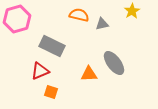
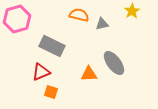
red triangle: moved 1 px right, 1 px down
